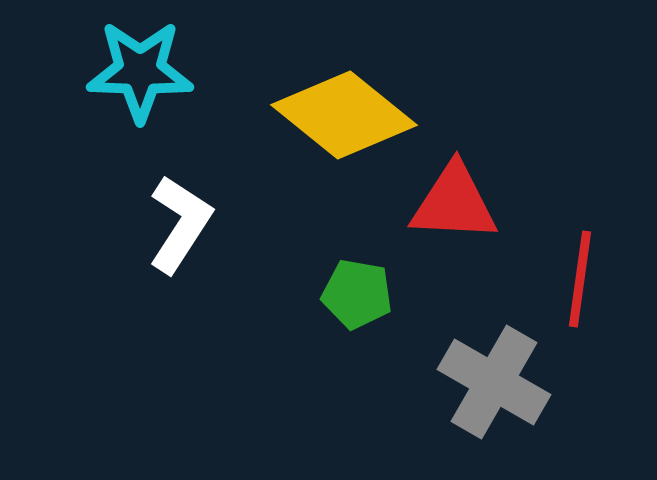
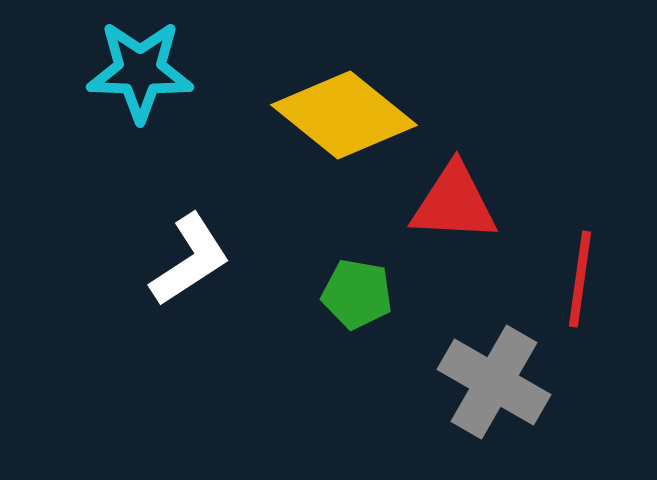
white L-shape: moved 10 px right, 36 px down; rotated 24 degrees clockwise
